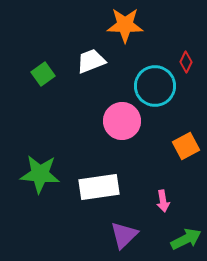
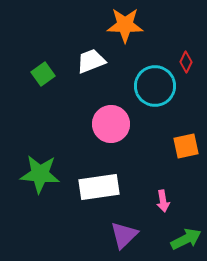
pink circle: moved 11 px left, 3 px down
orange square: rotated 16 degrees clockwise
